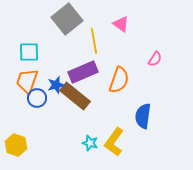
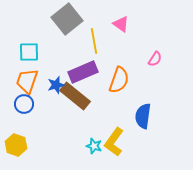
blue circle: moved 13 px left, 6 px down
cyan star: moved 4 px right, 3 px down
